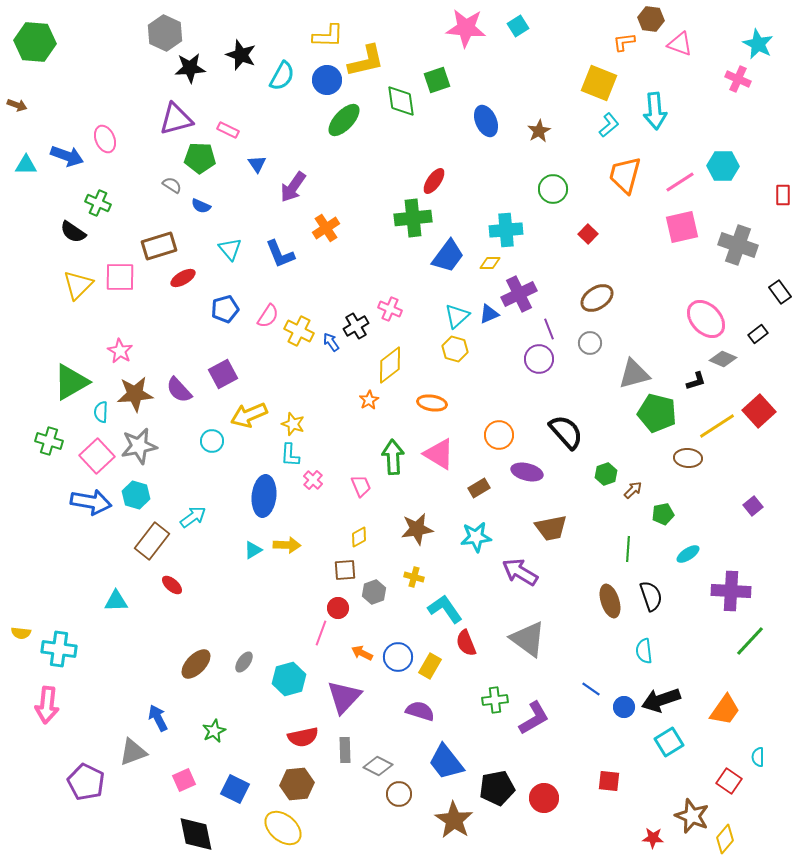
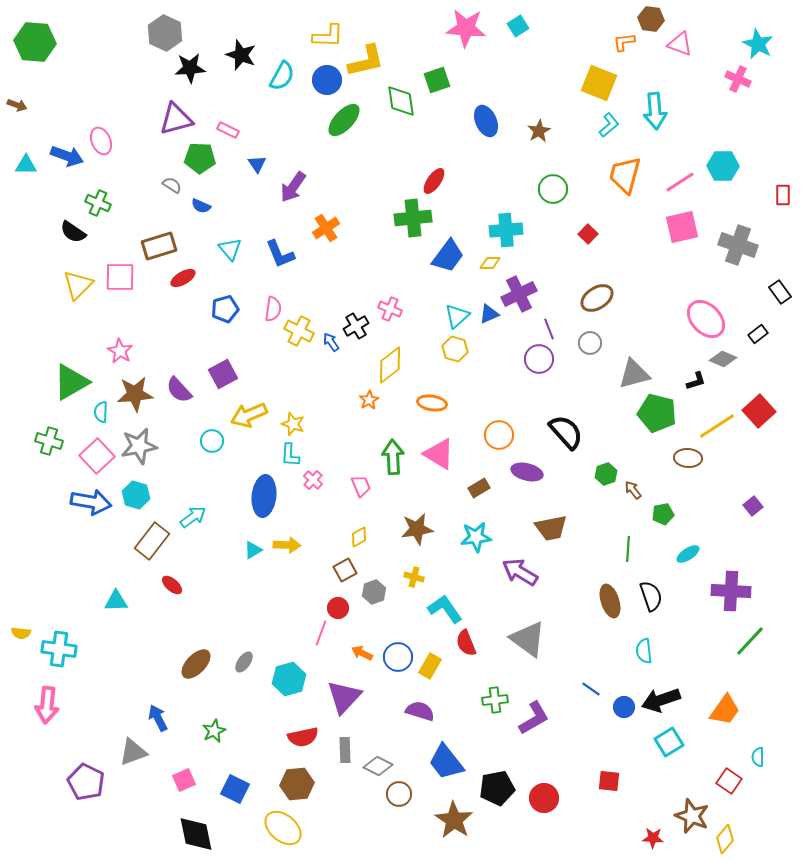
pink ellipse at (105, 139): moved 4 px left, 2 px down
pink semicircle at (268, 316): moved 5 px right, 7 px up; rotated 25 degrees counterclockwise
brown arrow at (633, 490): rotated 84 degrees counterclockwise
brown square at (345, 570): rotated 25 degrees counterclockwise
